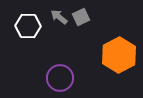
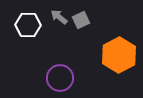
gray square: moved 3 px down
white hexagon: moved 1 px up
